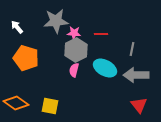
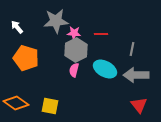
cyan ellipse: moved 1 px down
